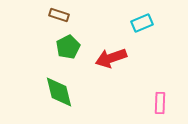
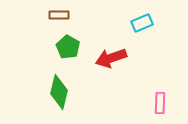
brown rectangle: rotated 18 degrees counterclockwise
green pentagon: rotated 15 degrees counterclockwise
green diamond: rotated 28 degrees clockwise
